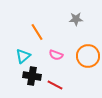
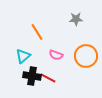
orange circle: moved 2 px left
red line: moved 7 px left, 7 px up
